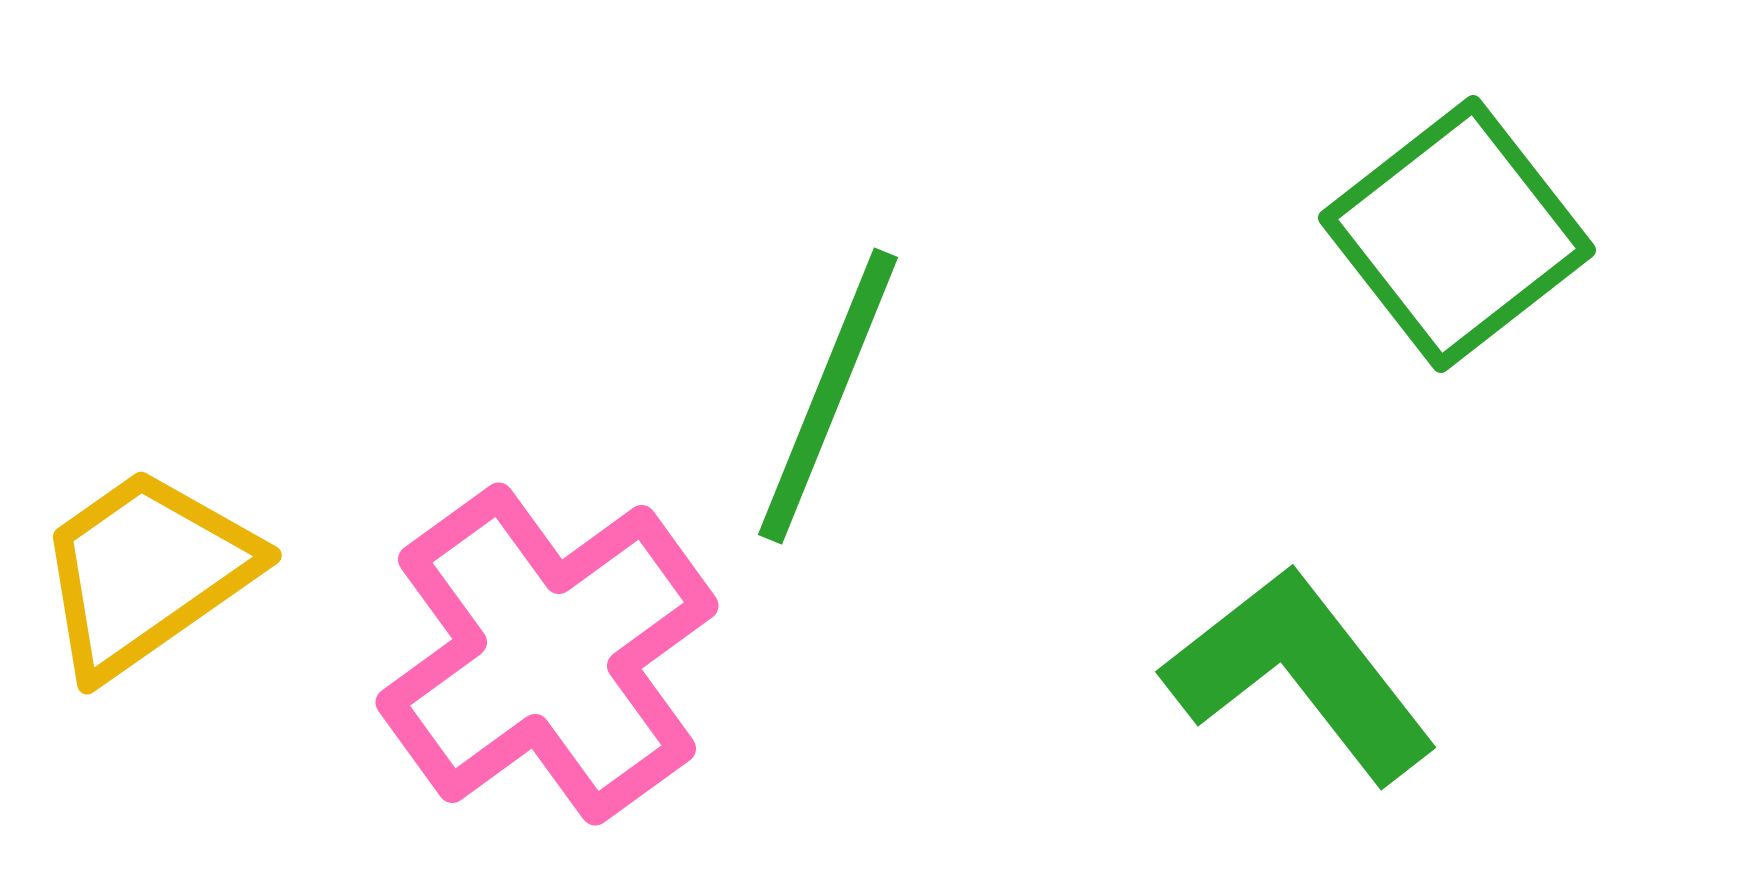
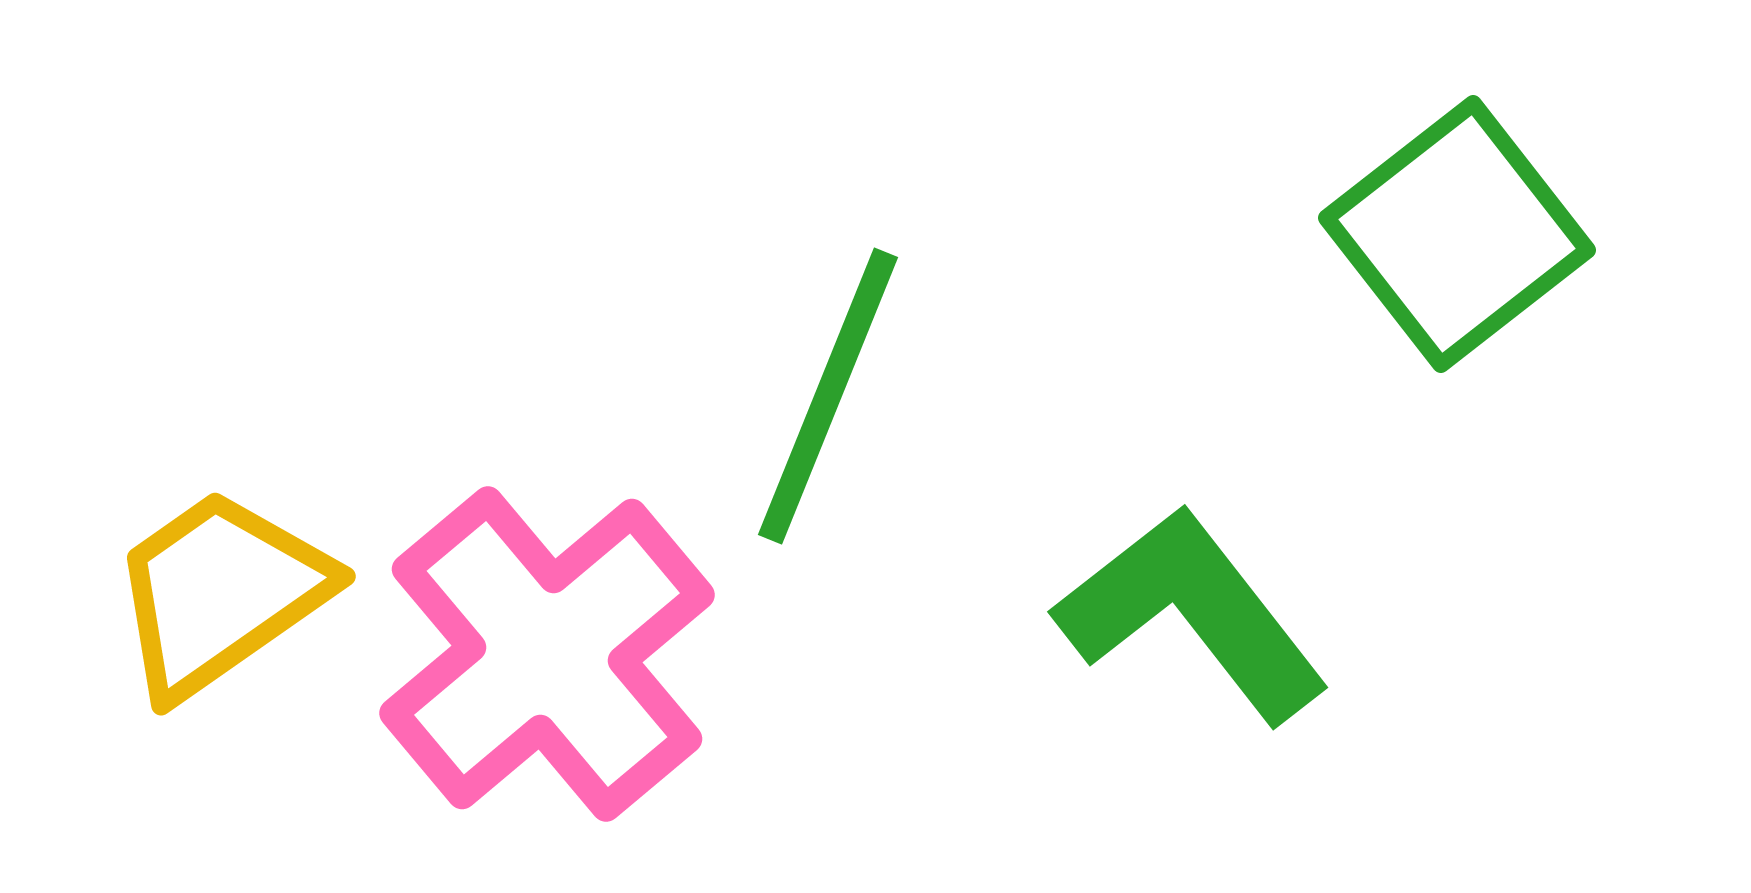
yellow trapezoid: moved 74 px right, 21 px down
pink cross: rotated 4 degrees counterclockwise
green L-shape: moved 108 px left, 60 px up
